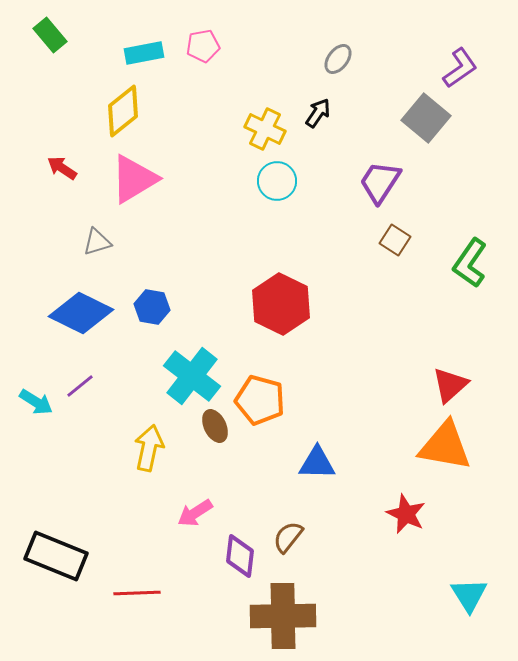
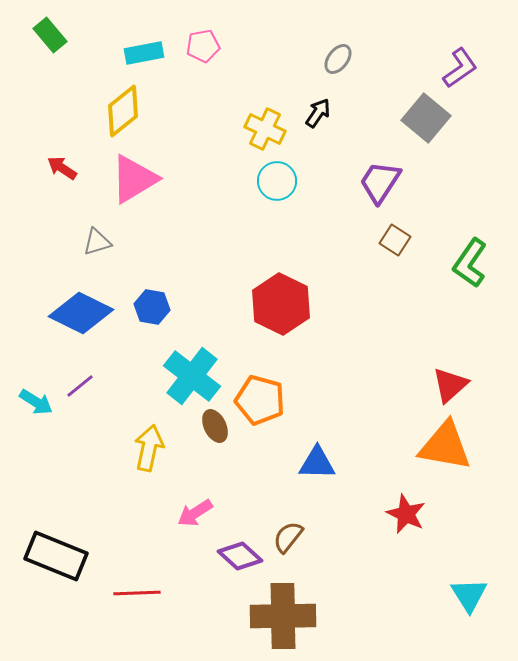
purple diamond: rotated 54 degrees counterclockwise
